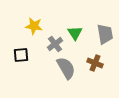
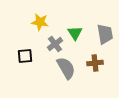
yellow star: moved 6 px right, 4 px up
black square: moved 4 px right, 1 px down
brown cross: rotated 28 degrees counterclockwise
